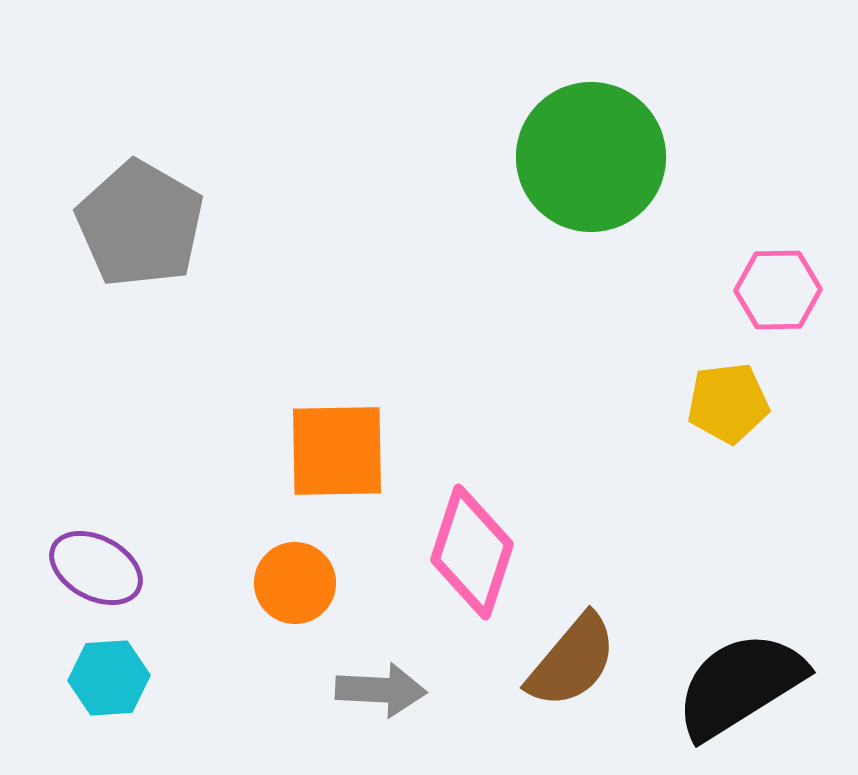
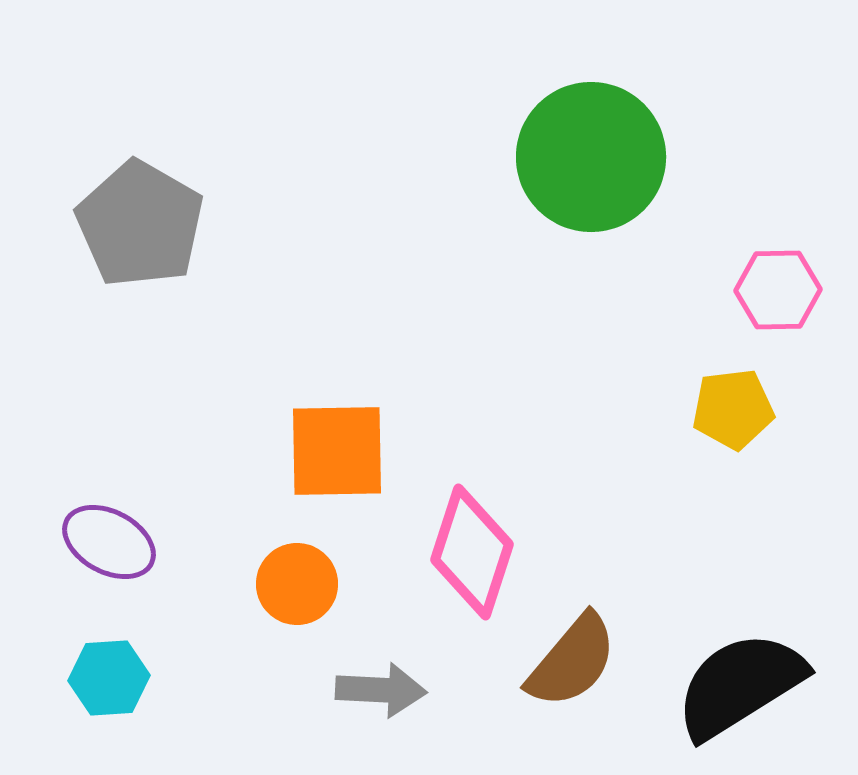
yellow pentagon: moved 5 px right, 6 px down
purple ellipse: moved 13 px right, 26 px up
orange circle: moved 2 px right, 1 px down
